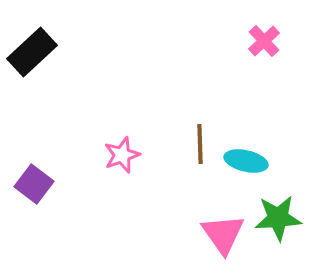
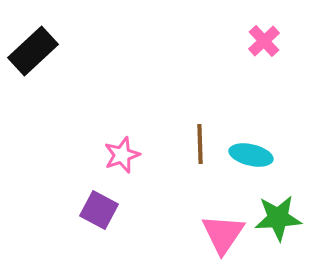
black rectangle: moved 1 px right, 1 px up
cyan ellipse: moved 5 px right, 6 px up
purple square: moved 65 px right, 26 px down; rotated 9 degrees counterclockwise
pink triangle: rotated 9 degrees clockwise
